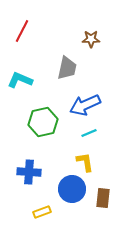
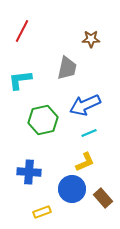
cyan L-shape: rotated 30 degrees counterclockwise
green hexagon: moved 2 px up
yellow L-shape: rotated 75 degrees clockwise
brown rectangle: rotated 48 degrees counterclockwise
